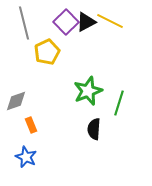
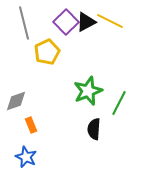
green line: rotated 10 degrees clockwise
